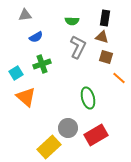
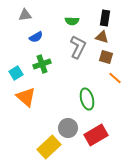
orange line: moved 4 px left
green ellipse: moved 1 px left, 1 px down
